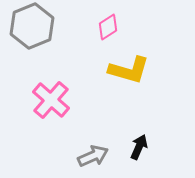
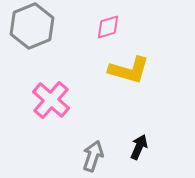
pink diamond: rotated 16 degrees clockwise
gray arrow: rotated 48 degrees counterclockwise
